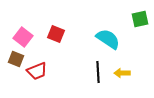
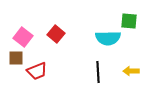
green square: moved 11 px left, 2 px down; rotated 18 degrees clockwise
red square: rotated 18 degrees clockwise
cyan semicircle: moved 1 px up; rotated 145 degrees clockwise
brown square: moved 1 px up; rotated 21 degrees counterclockwise
yellow arrow: moved 9 px right, 2 px up
